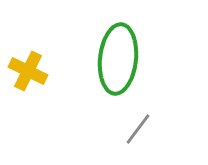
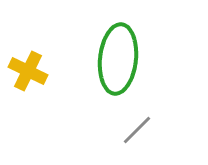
gray line: moved 1 px left, 1 px down; rotated 8 degrees clockwise
